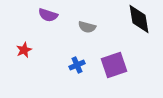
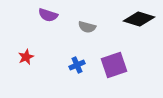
black diamond: rotated 64 degrees counterclockwise
red star: moved 2 px right, 7 px down
